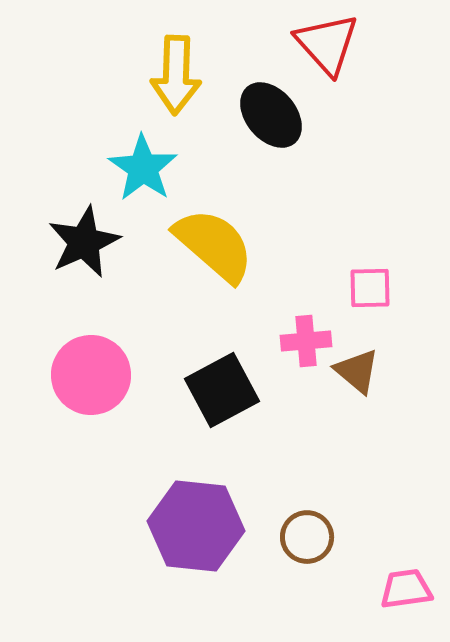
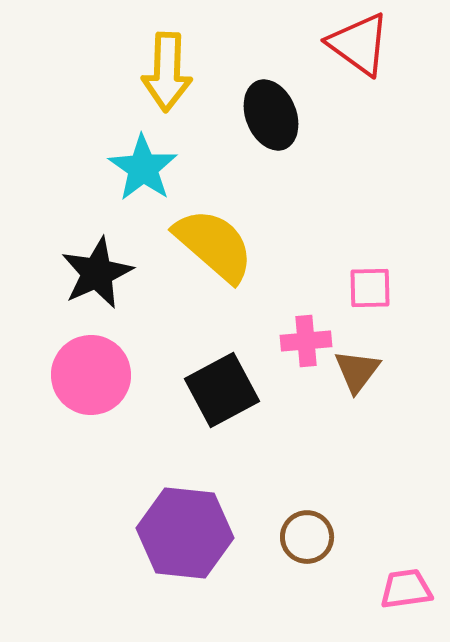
red triangle: moved 32 px right; rotated 12 degrees counterclockwise
yellow arrow: moved 9 px left, 3 px up
black ellipse: rotated 18 degrees clockwise
black star: moved 13 px right, 31 px down
brown triangle: rotated 27 degrees clockwise
purple hexagon: moved 11 px left, 7 px down
